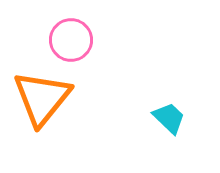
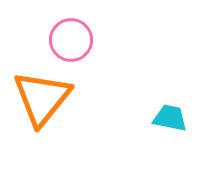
cyan trapezoid: moved 1 px right; rotated 33 degrees counterclockwise
